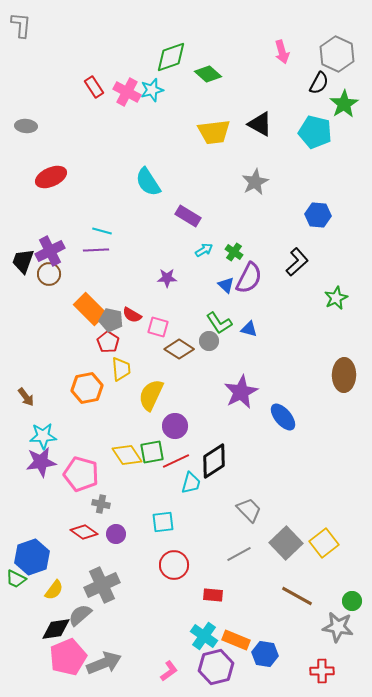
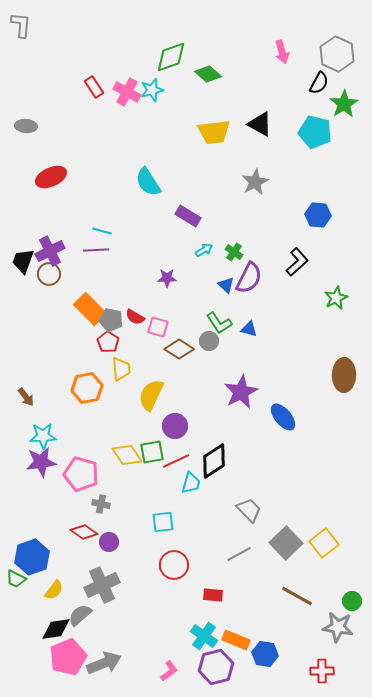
red semicircle at (132, 315): moved 3 px right, 2 px down
purple circle at (116, 534): moved 7 px left, 8 px down
